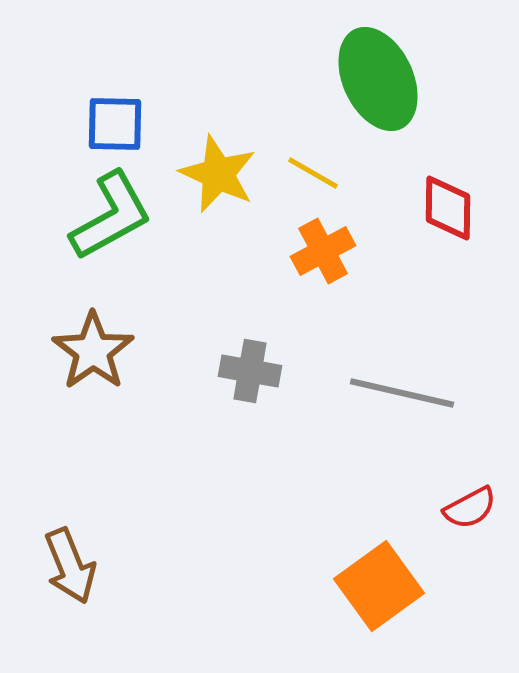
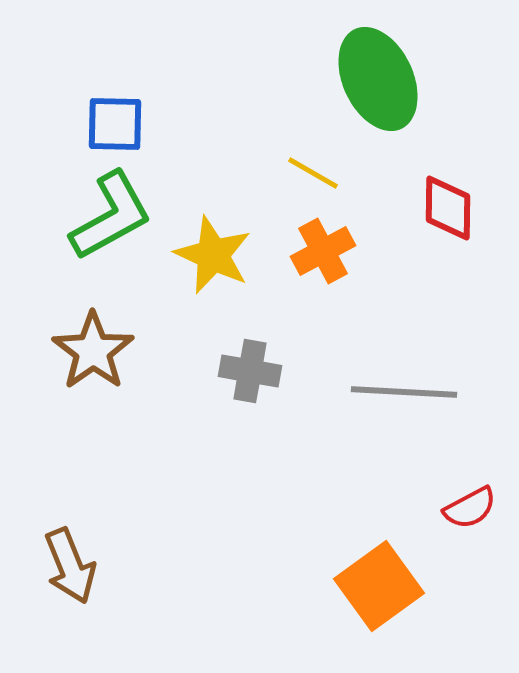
yellow star: moved 5 px left, 81 px down
gray line: moved 2 px right, 1 px up; rotated 10 degrees counterclockwise
